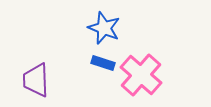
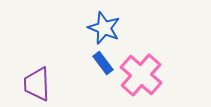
blue rectangle: rotated 35 degrees clockwise
purple trapezoid: moved 1 px right, 4 px down
